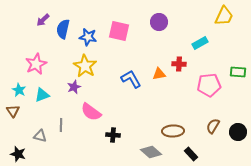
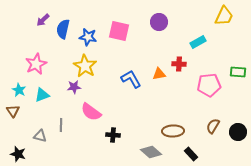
cyan rectangle: moved 2 px left, 1 px up
purple star: rotated 16 degrees clockwise
